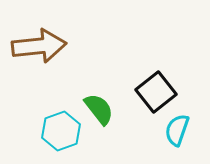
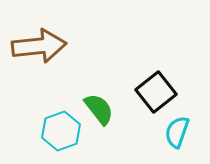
cyan semicircle: moved 2 px down
